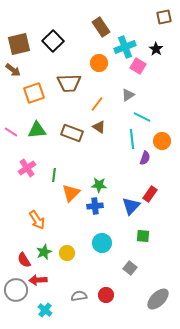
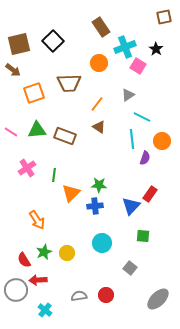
brown rectangle at (72, 133): moved 7 px left, 3 px down
